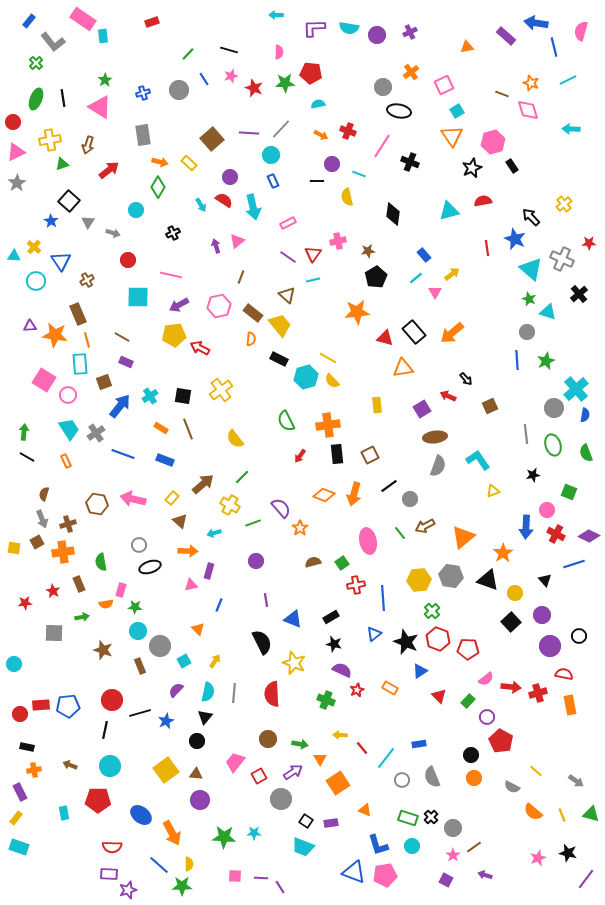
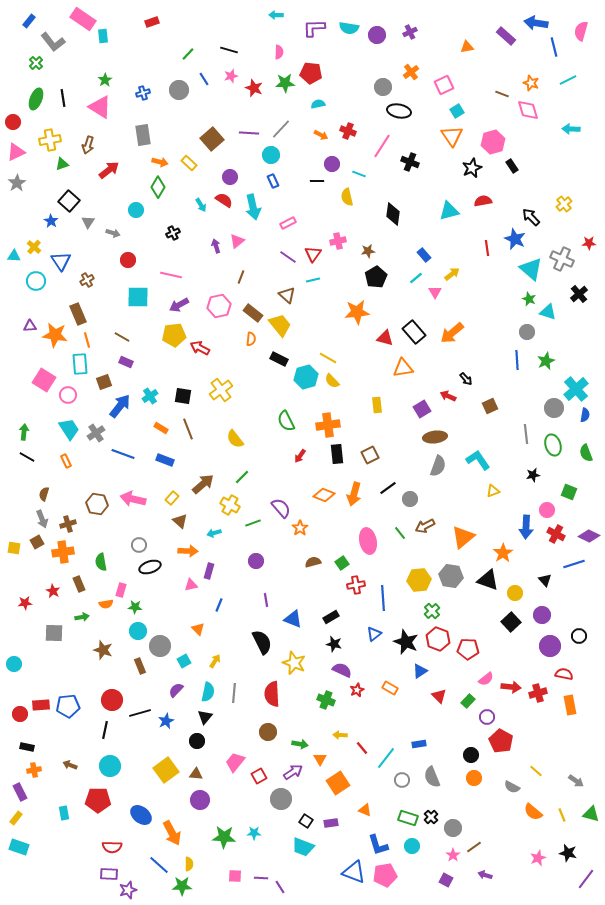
black line at (389, 486): moved 1 px left, 2 px down
brown circle at (268, 739): moved 7 px up
